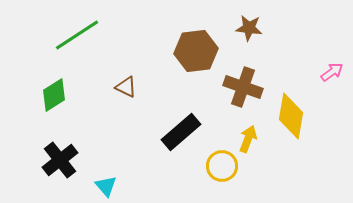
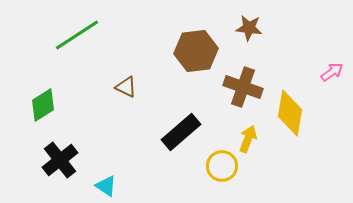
green diamond: moved 11 px left, 10 px down
yellow diamond: moved 1 px left, 3 px up
cyan triangle: rotated 15 degrees counterclockwise
